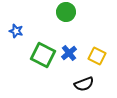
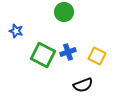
green circle: moved 2 px left
blue cross: moved 1 px left, 1 px up; rotated 21 degrees clockwise
black semicircle: moved 1 px left, 1 px down
